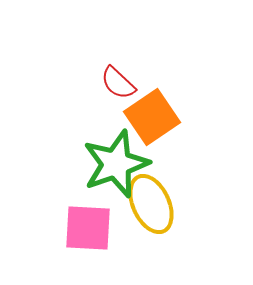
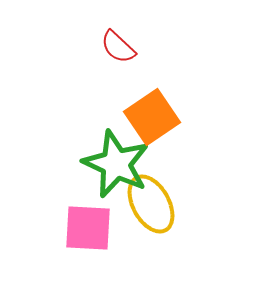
red semicircle: moved 36 px up
green star: rotated 28 degrees counterclockwise
yellow ellipse: rotated 4 degrees counterclockwise
